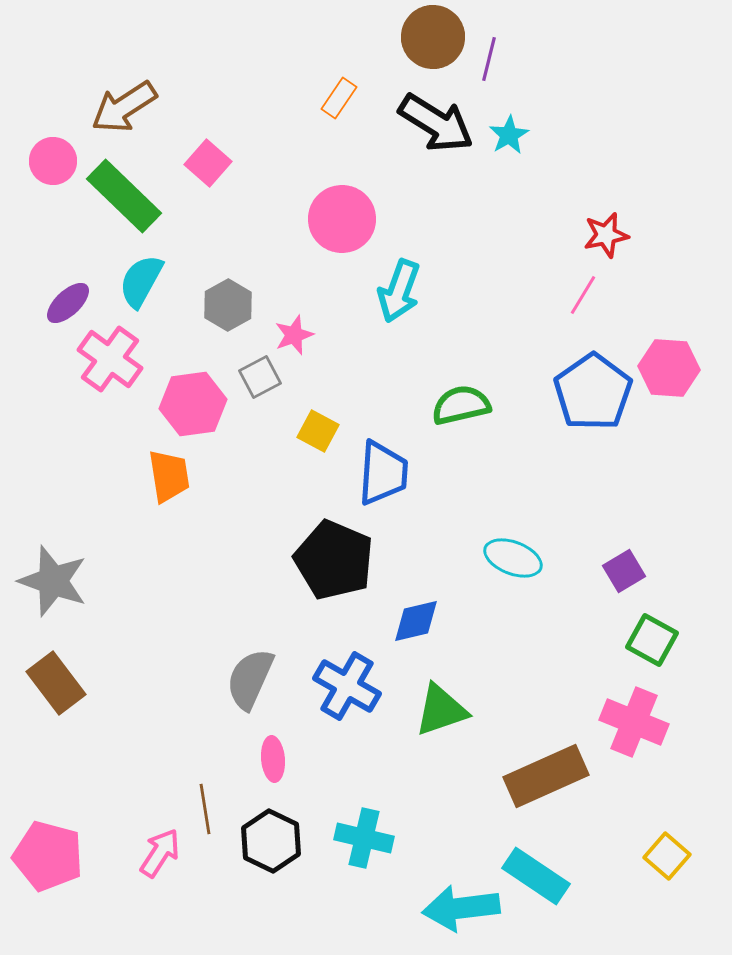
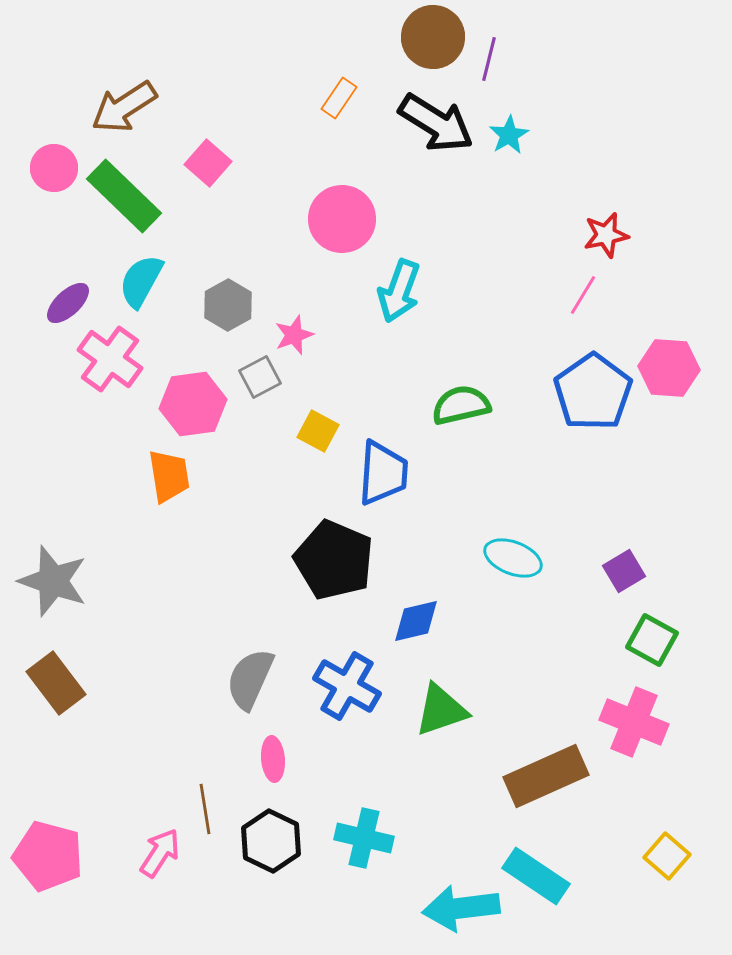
pink circle at (53, 161): moved 1 px right, 7 px down
